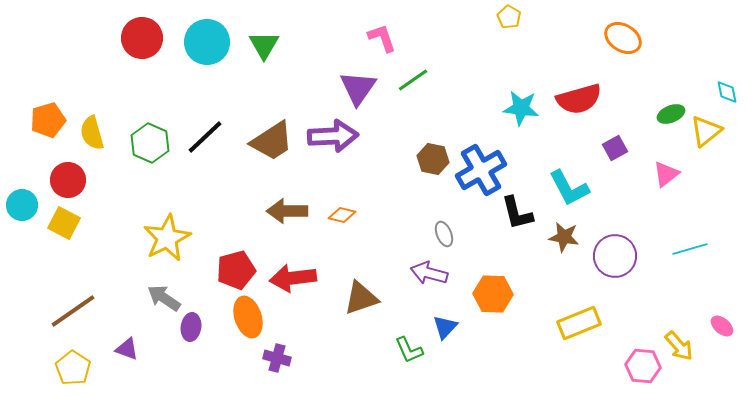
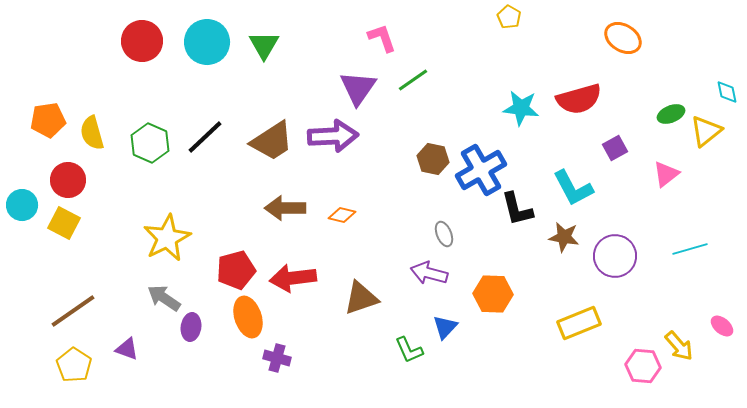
red circle at (142, 38): moved 3 px down
orange pentagon at (48, 120): rotated 8 degrees clockwise
cyan L-shape at (569, 188): moved 4 px right
brown arrow at (287, 211): moved 2 px left, 3 px up
black L-shape at (517, 213): moved 4 px up
yellow pentagon at (73, 368): moved 1 px right, 3 px up
